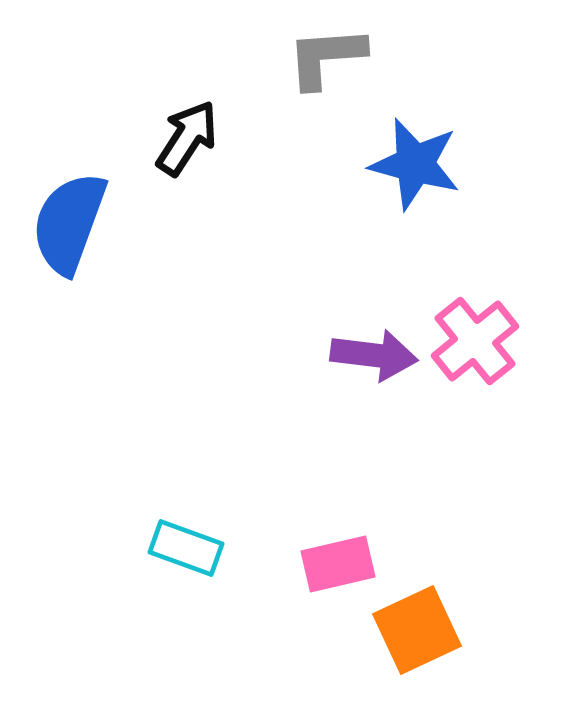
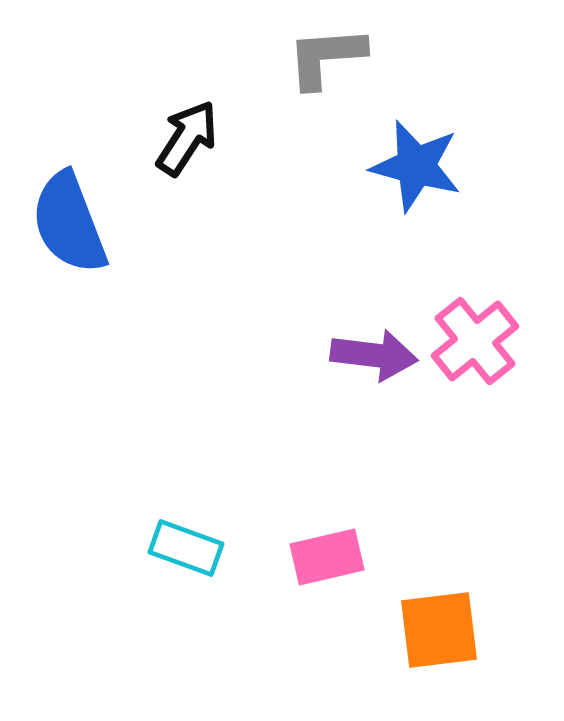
blue star: moved 1 px right, 2 px down
blue semicircle: rotated 41 degrees counterclockwise
pink rectangle: moved 11 px left, 7 px up
orange square: moved 22 px right; rotated 18 degrees clockwise
